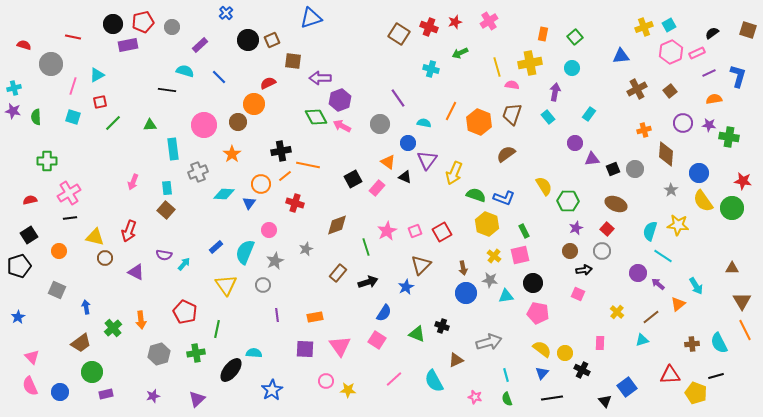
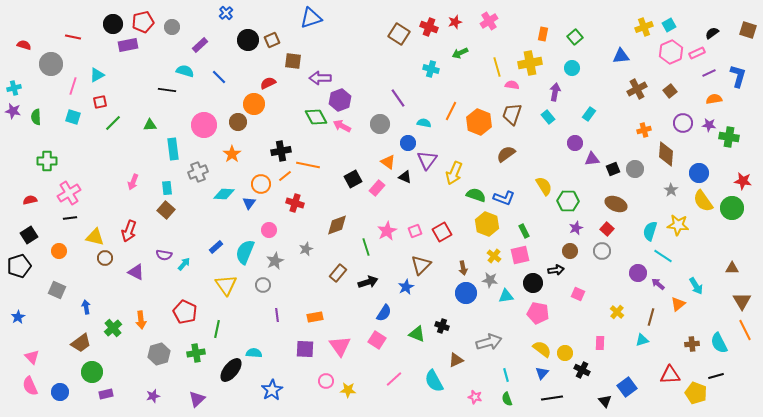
black arrow at (584, 270): moved 28 px left
brown line at (651, 317): rotated 36 degrees counterclockwise
